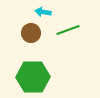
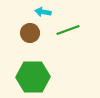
brown circle: moved 1 px left
